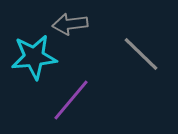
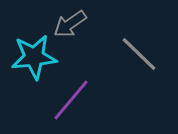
gray arrow: rotated 28 degrees counterclockwise
gray line: moved 2 px left
